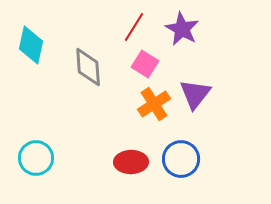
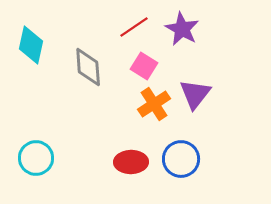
red line: rotated 24 degrees clockwise
pink square: moved 1 px left, 2 px down
